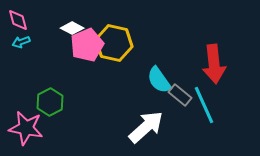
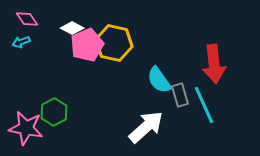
pink diamond: moved 9 px right, 1 px up; rotated 20 degrees counterclockwise
gray rectangle: rotated 35 degrees clockwise
green hexagon: moved 4 px right, 10 px down
